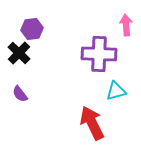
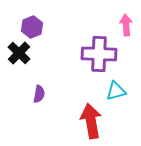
purple hexagon: moved 2 px up; rotated 15 degrees counterclockwise
purple semicircle: moved 19 px right; rotated 132 degrees counterclockwise
red arrow: moved 1 px left, 2 px up; rotated 16 degrees clockwise
